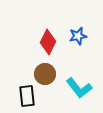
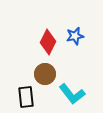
blue star: moved 3 px left
cyan L-shape: moved 7 px left, 6 px down
black rectangle: moved 1 px left, 1 px down
